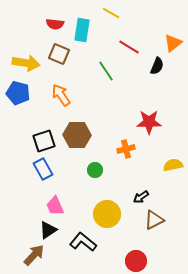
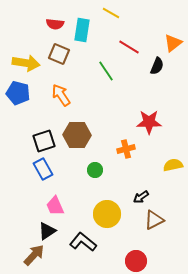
black triangle: moved 1 px left, 1 px down
